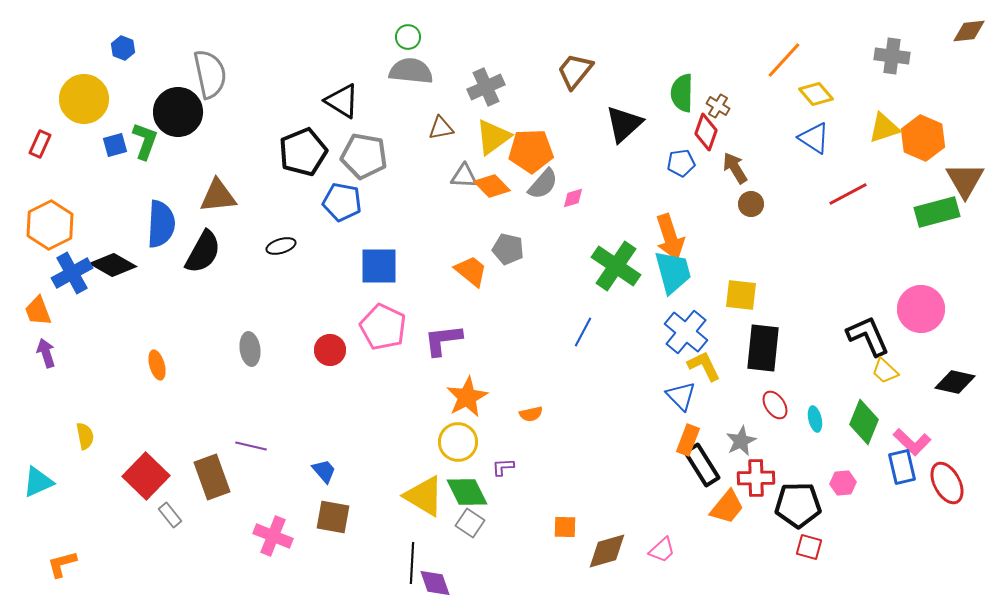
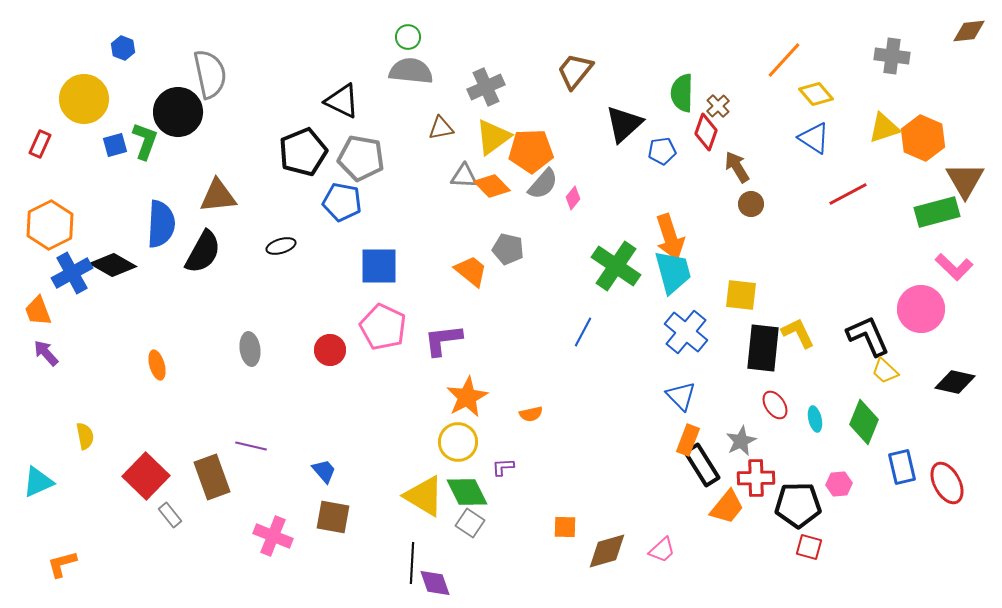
black triangle at (342, 101): rotated 6 degrees counterclockwise
brown cross at (718, 106): rotated 15 degrees clockwise
gray pentagon at (364, 156): moved 3 px left, 2 px down
blue pentagon at (681, 163): moved 19 px left, 12 px up
brown arrow at (735, 168): moved 2 px right, 1 px up
pink diamond at (573, 198): rotated 35 degrees counterclockwise
purple arrow at (46, 353): rotated 24 degrees counterclockwise
yellow L-shape at (704, 366): moved 94 px right, 33 px up
pink L-shape at (912, 442): moved 42 px right, 175 px up
pink hexagon at (843, 483): moved 4 px left, 1 px down
